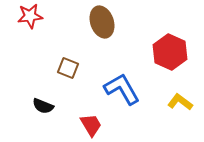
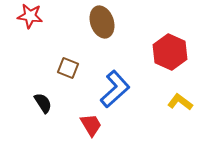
red star: rotated 15 degrees clockwise
blue L-shape: moved 7 px left; rotated 78 degrees clockwise
black semicircle: moved 3 px up; rotated 145 degrees counterclockwise
